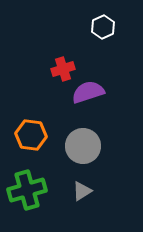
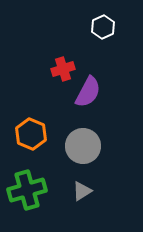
purple semicircle: rotated 136 degrees clockwise
orange hexagon: moved 1 px up; rotated 16 degrees clockwise
